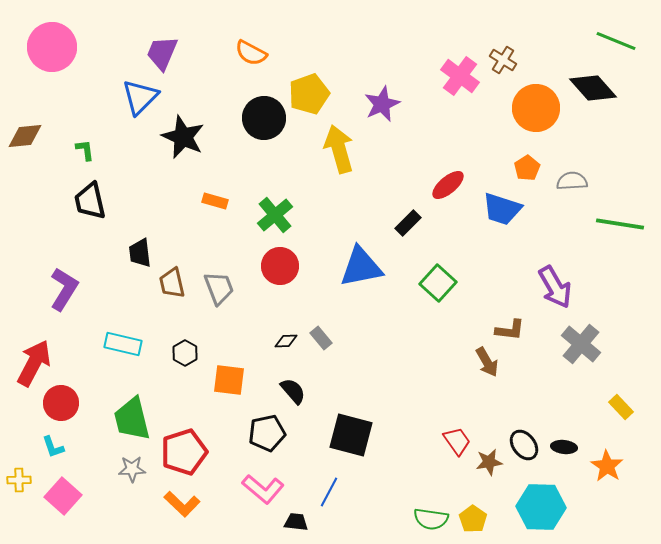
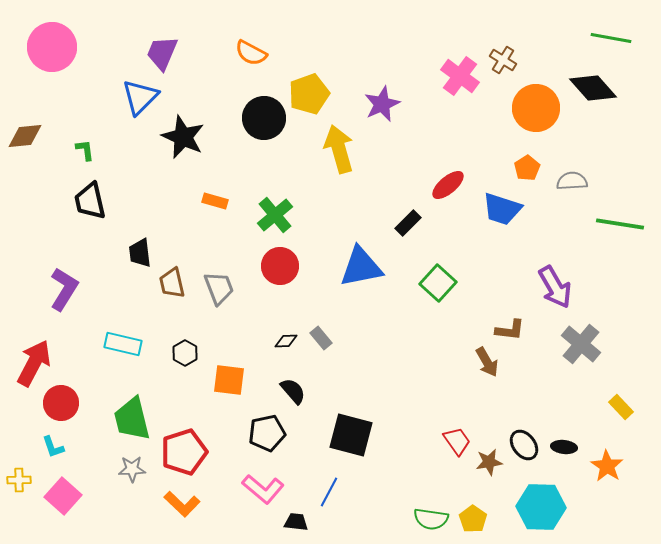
green line at (616, 41): moved 5 px left, 3 px up; rotated 12 degrees counterclockwise
